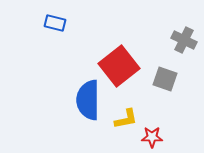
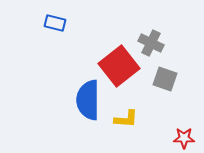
gray cross: moved 33 px left, 3 px down
yellow L-shape: rotated 15 degrees clockwise
red star: moved 32 px right, 1 px down
